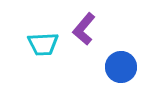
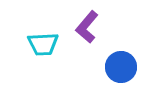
purple L-shape: moved 3 px right, 2 px up
